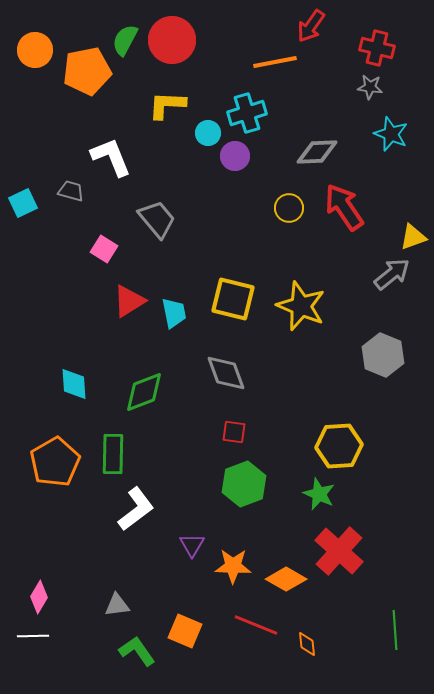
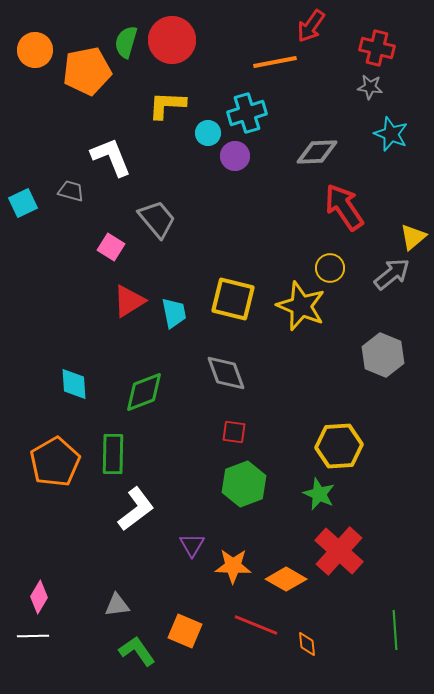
green semicircle at (125, 40): moved 1 px right, 2 px down; rotated 12 degrees counterclockwise
yellow circle at (289, 208): moved 41 px right, 60 px down
yellow triangle at (413, 237): rotated 20 degrees counterclockwise
pink square at (104, 249): moved 7 px right, 2 px up
